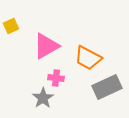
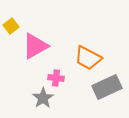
yellow square: rotated 14 degrees counterclockwise
pink triangle: moved 11 px left
